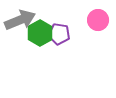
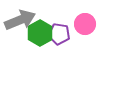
pink circle: moved 13 px left, 4 px down
